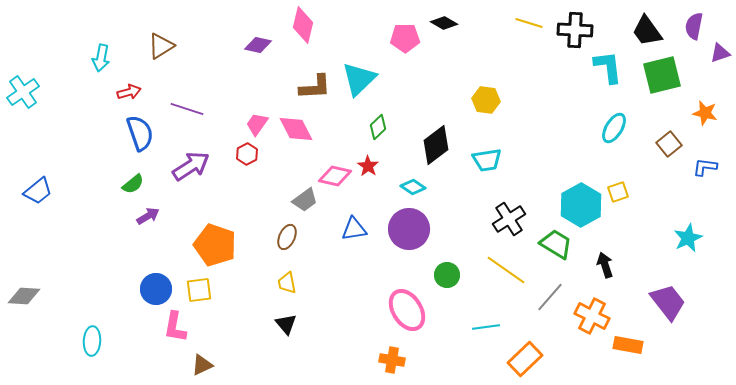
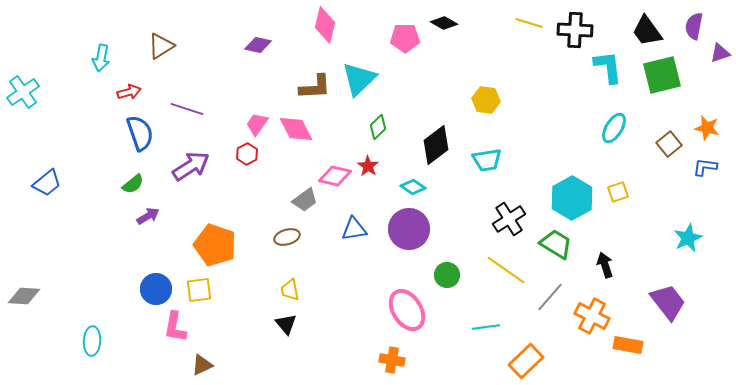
pink diamond at (303, 25): moved 22 px right
orange star at (705, 113): moved 2 px right, 15 px down
blue trapezoid at (38, 191): moved 9 px right, 8 px up
cyan hexagon at (581, 205): moved 9 px left, 7 px up
brown ellipse at (287, 237): rotated 50 degrees clockwise
yellow trapezoid at (287, 283): moved 3 px right, 7 px down
orange rectangle at (525, 359): moved 1 px right, 2 px down
